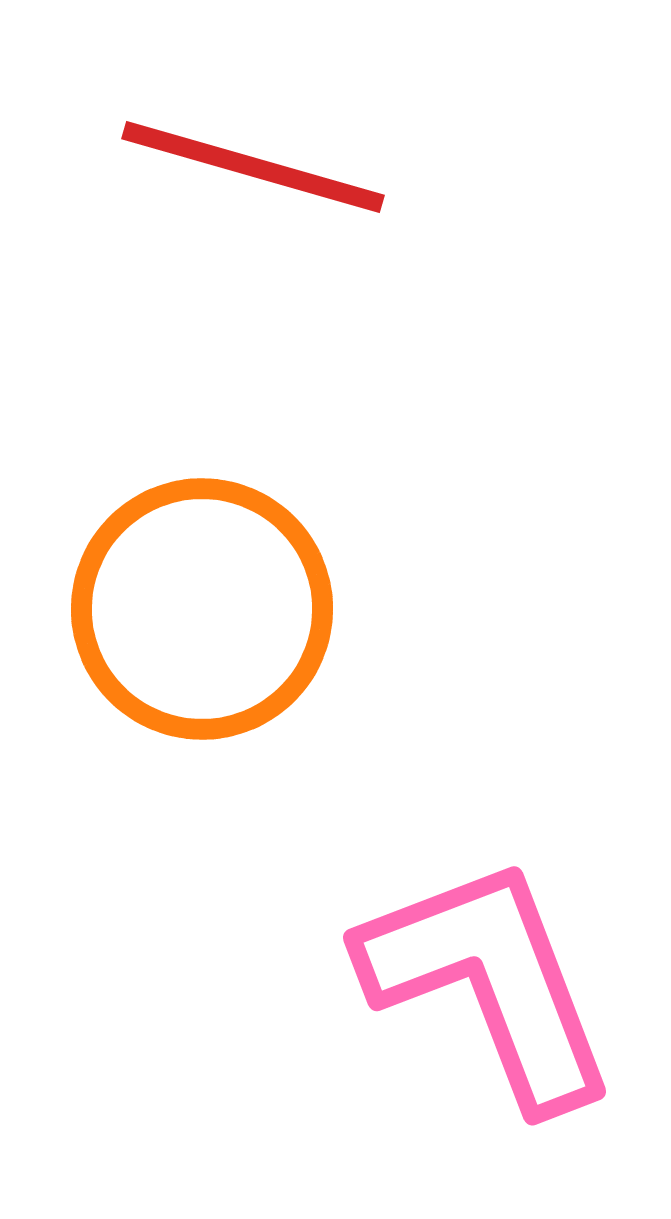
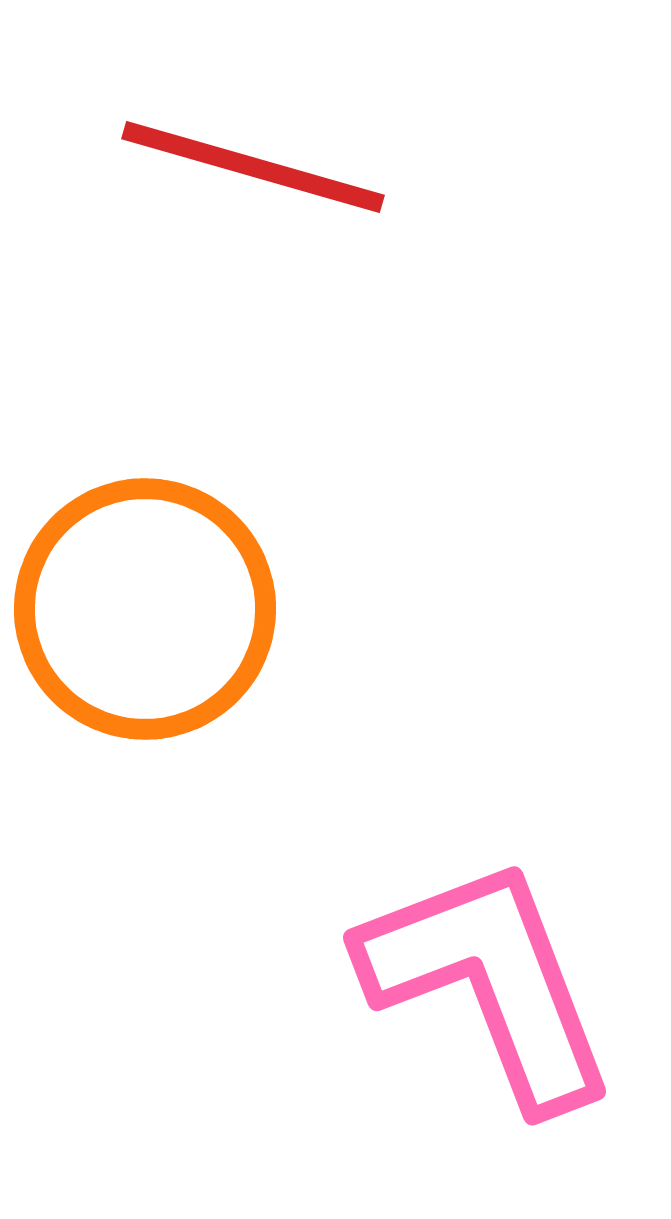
orange circle: moved 57 px left
